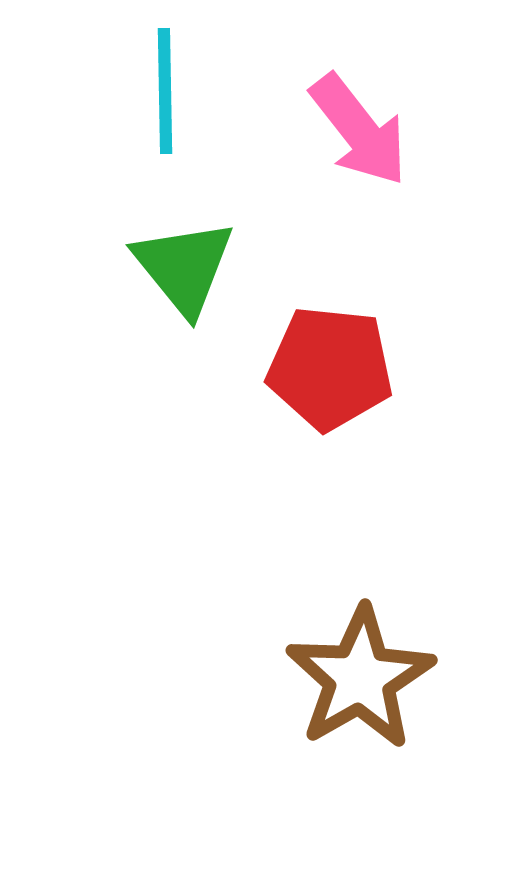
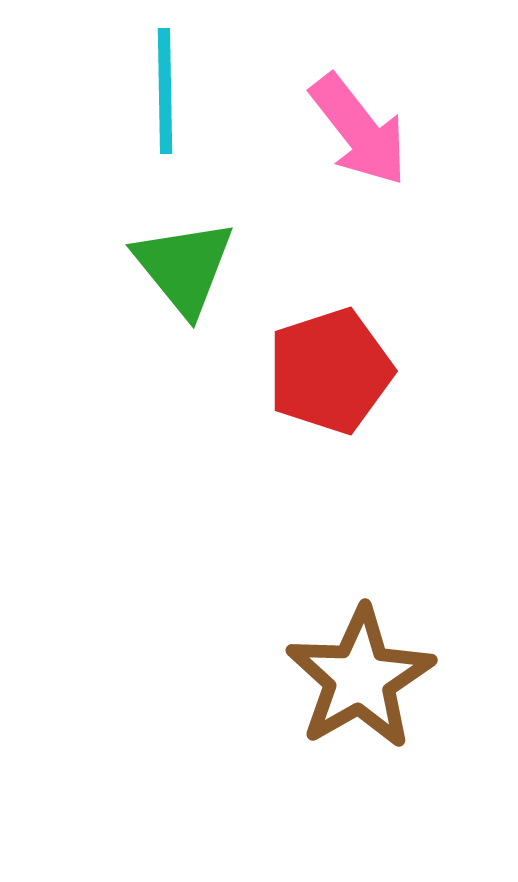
red pentagon: moved 3 px down; rotated 24 degrees counterclockwise
